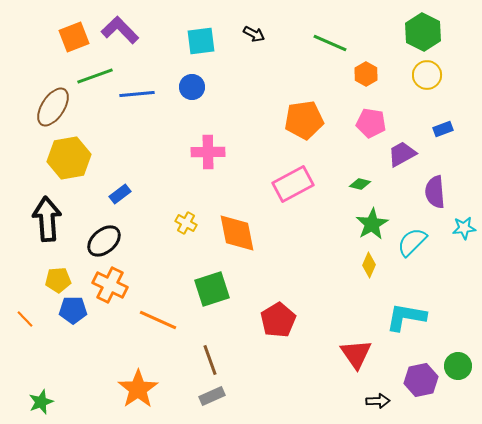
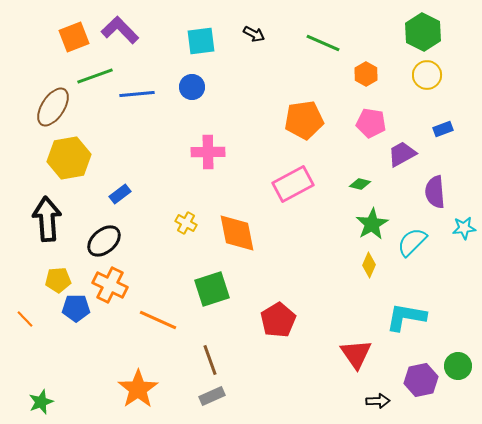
green line at (330, 43): moved 7 px left
blue pentagon at (73, 310): moved 3 px right, 2 px up
